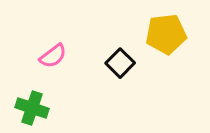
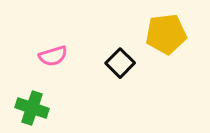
pink semicircle: rotated 20 degrees clockwise
